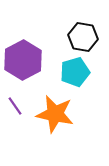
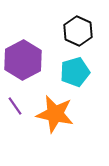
black hexagon: moved 5 px left, 6 px up; rotated 16 degrees clockwise
